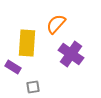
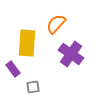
purple rectangle: moved 2 px down; rotated 21 degrees clockwise
